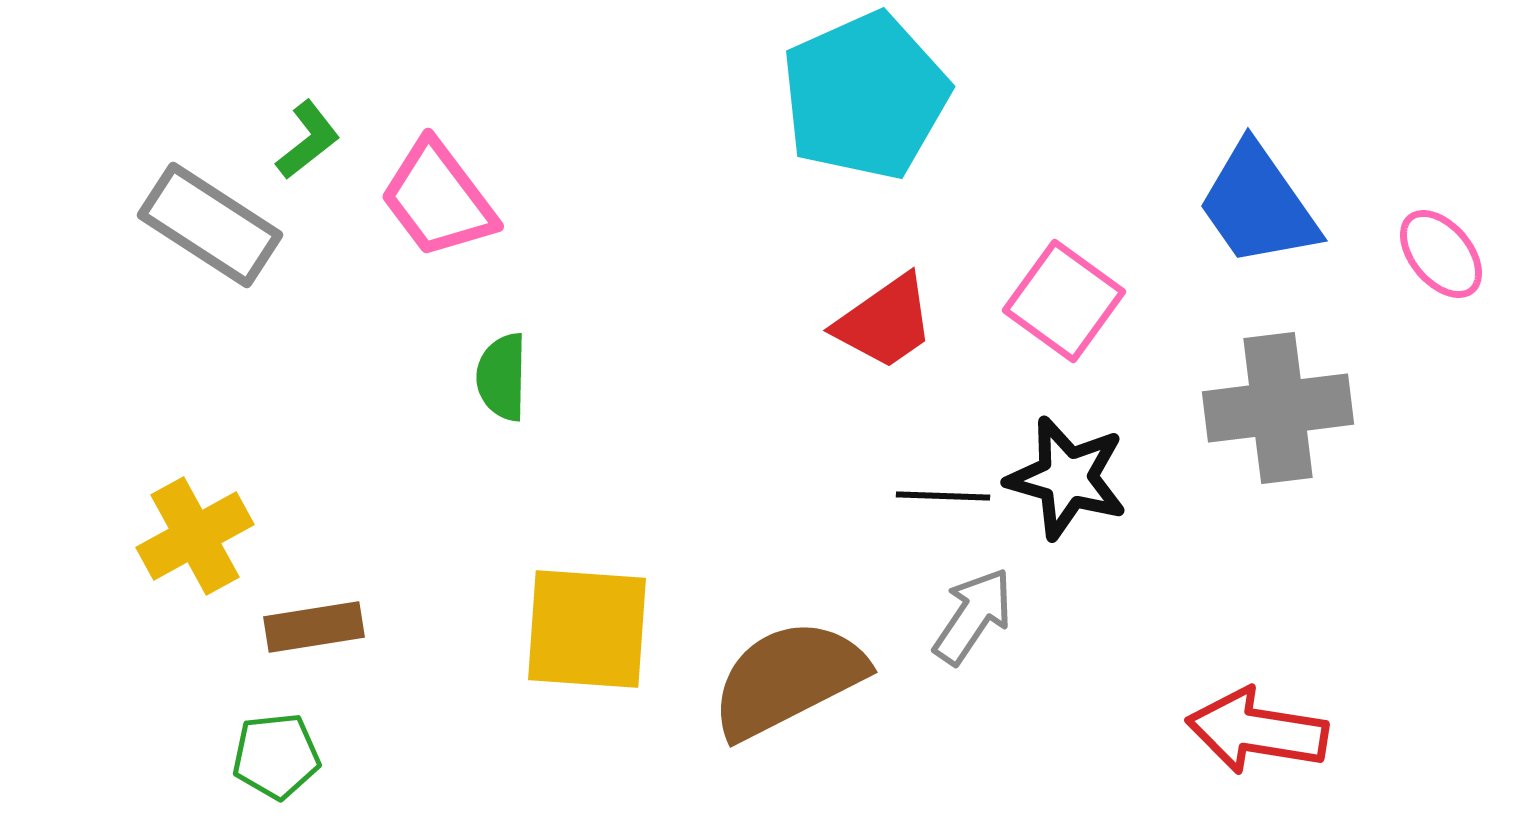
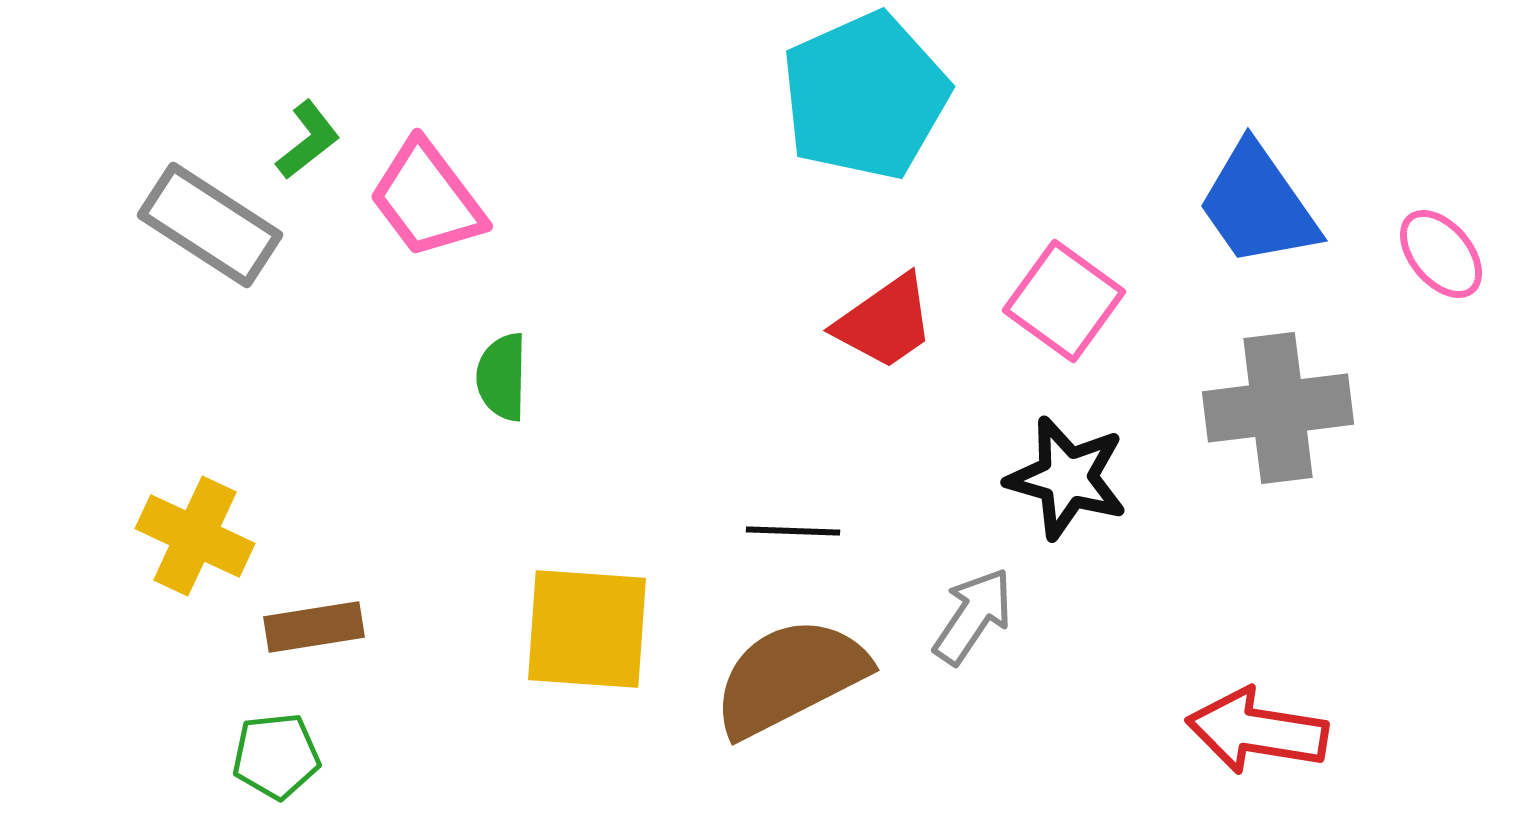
pink trapezoid: moved 11 px left
black line: moved 150 px left, 35 px down
yellow cross: rotated 36 degrees counterclockwise
brown semicircle: moved 2 px right, 2 px up
